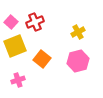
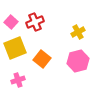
yellow square: moved 2 px down
